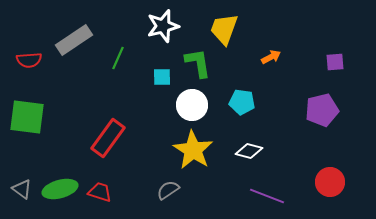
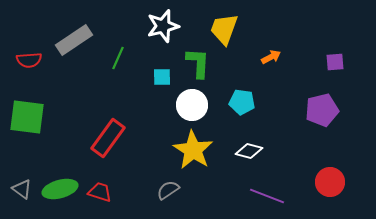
green L-shape: rotated 12 degrees clockwise
